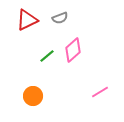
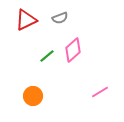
red triangle: moved 1 px left
